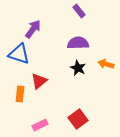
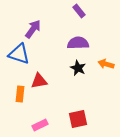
red triangle: rotated 30 degrees clockwise
red square: rotated 24 degrees clockwise
